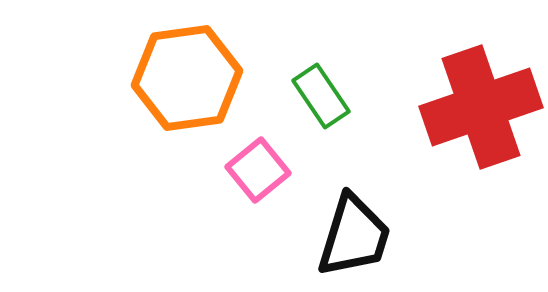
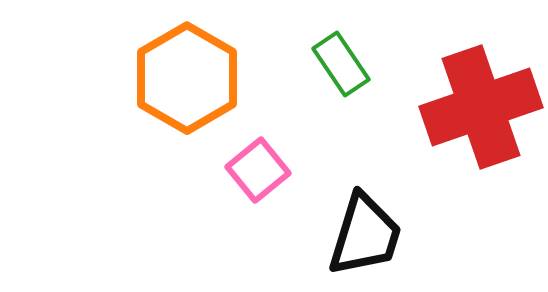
orange hexagon: rotated 22 degrees counterclockwise
green rectangle: moved 20 px right, 32 px up
black trapezoid: moved 11 px right, 1 px up
